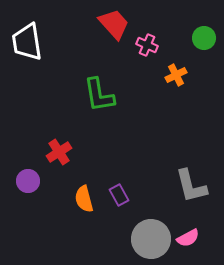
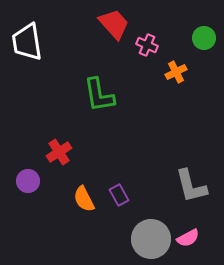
orange cross: moved 3 px up
orange semicircle: rotated 12 degrees counterclockwise
